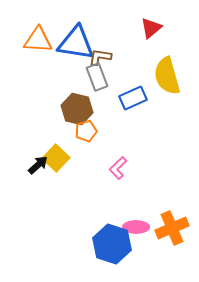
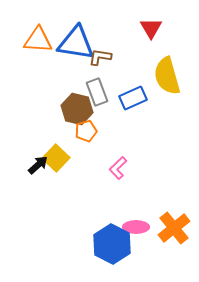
red triangle: rotated 20 degrees counterclockwise
gray rectangle: moved 15 px down
orange cross: moved 2 px right; rotated 16 degrees counterclockwise
blue hexagon: rotated 9 degrees clockwise
